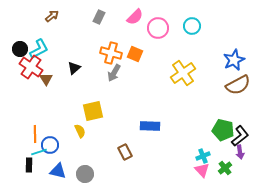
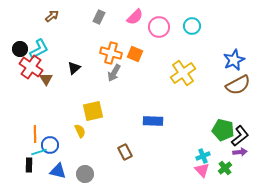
pink circle: moved 1 px right, 1 px up
blue rectangle: moved 3 px right, 5 px up
purple arrow: rotated 88 degrees counterclockwise
